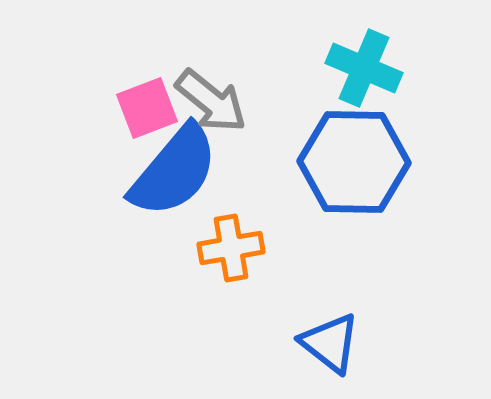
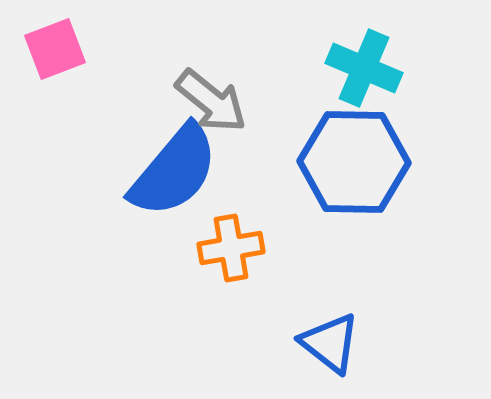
pink square: moved 92 px left, 59 px up
